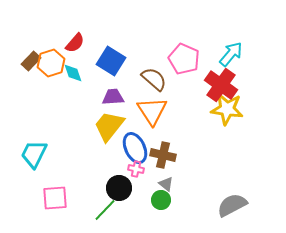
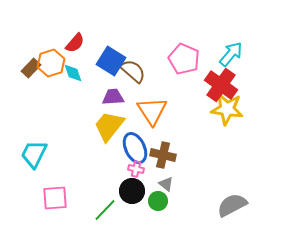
brown rectangle: moved 7 px down
brown semicircle: moved 21 px left, 8 px up
black circle: moved 13 px right, 3 px down
green circle: moved 3 px left, 1 px down
